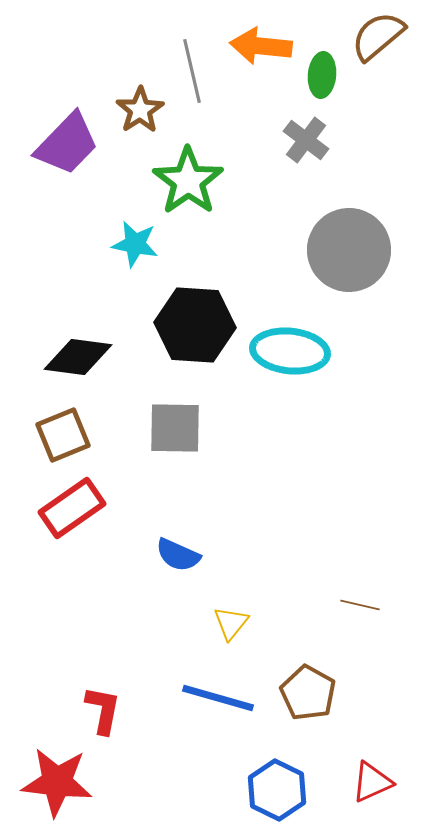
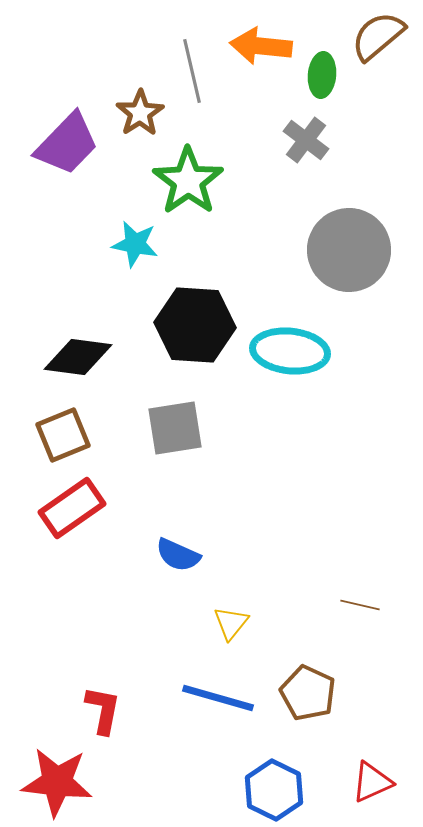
brown star: moved 3 px down
gray square: rotated 10 degrees counterclockwise
brown pentagon: rotated 4 degrees counterclockwise
blue hexagon: moved 3 px left
